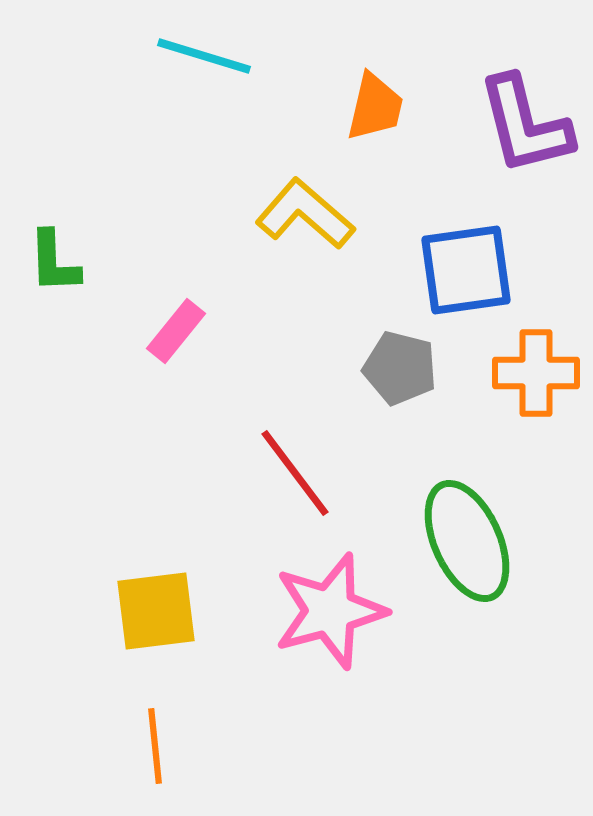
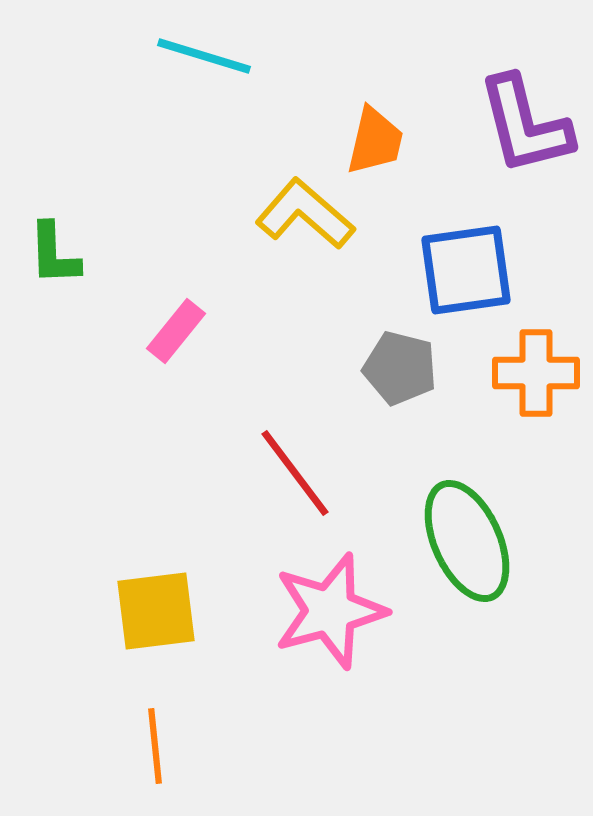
orange trapezoid: moved 34 px down
green L-shape: moved 8 px up
